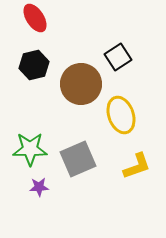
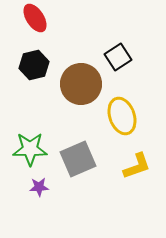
yellow ellipse: moved 1 px right, 1 px down
